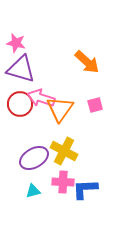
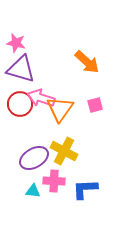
pink cross: moved 9 px left, 1 px up
cyan triangle: rotated 21 degrees clockwise
